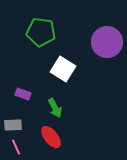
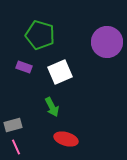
green pentagon: moved 1 px left, 3 px down; rotated 8 degrees clockwise
white square: moved 3 px left, 3 px down; rotated 35 degrees clockwise
purple rectangle: moved 1 px right, 27 px up
green arrow: moved 3 px left, 1 px up
gray rectangle: rotated 12 degrees counterclockwise
red ellipse: moved 15 px right, 2 px down; rotated 35 degrees counterclockwise
